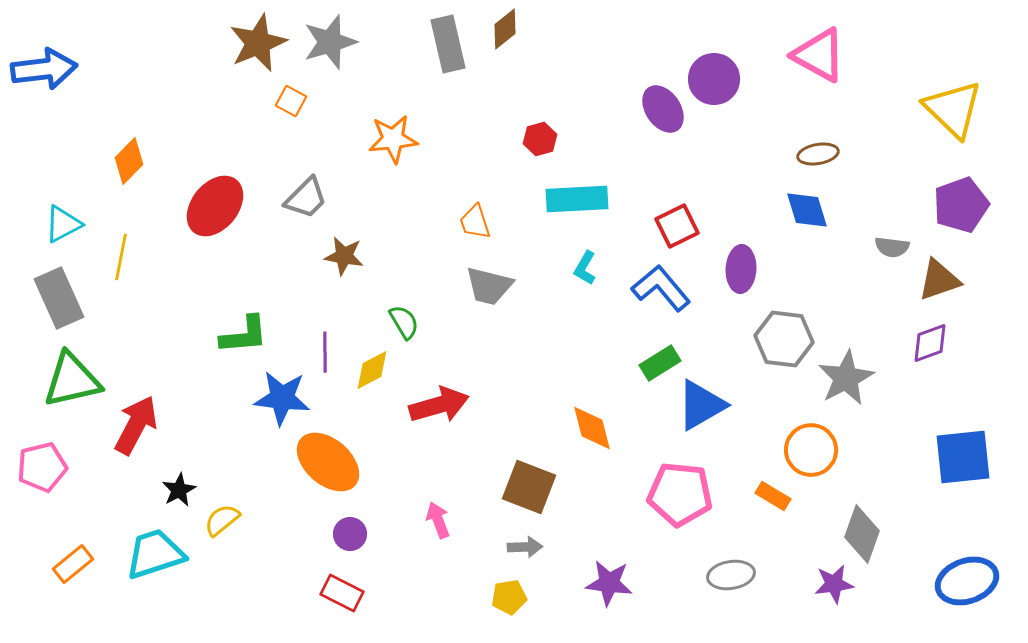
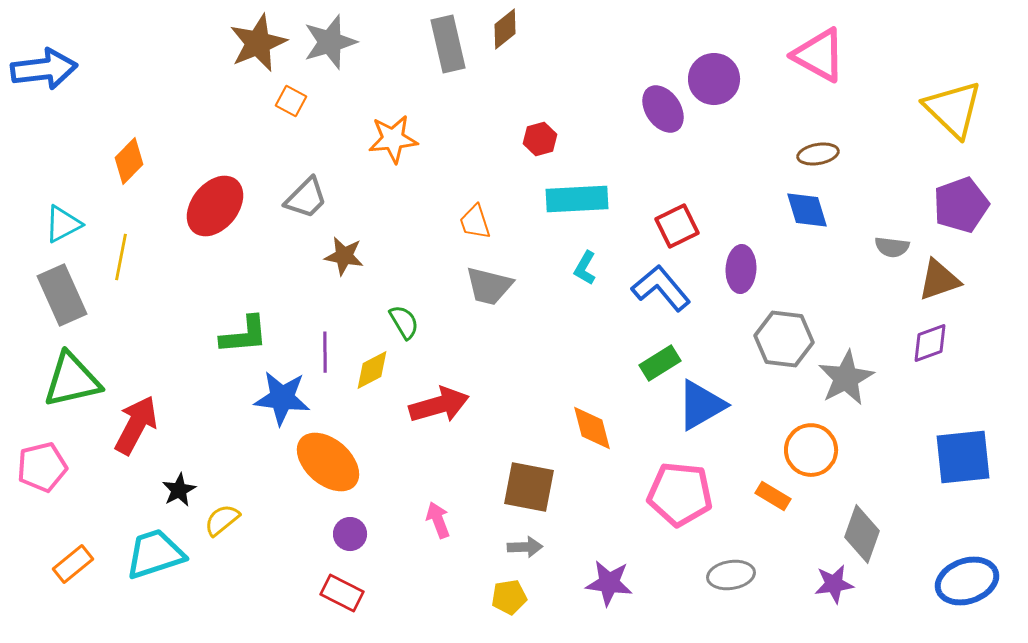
gray rectangle at (59, 298): moved 3 px right, 3 px up
brown square at (529, 487): rotated 10 degrees counterclockwise
